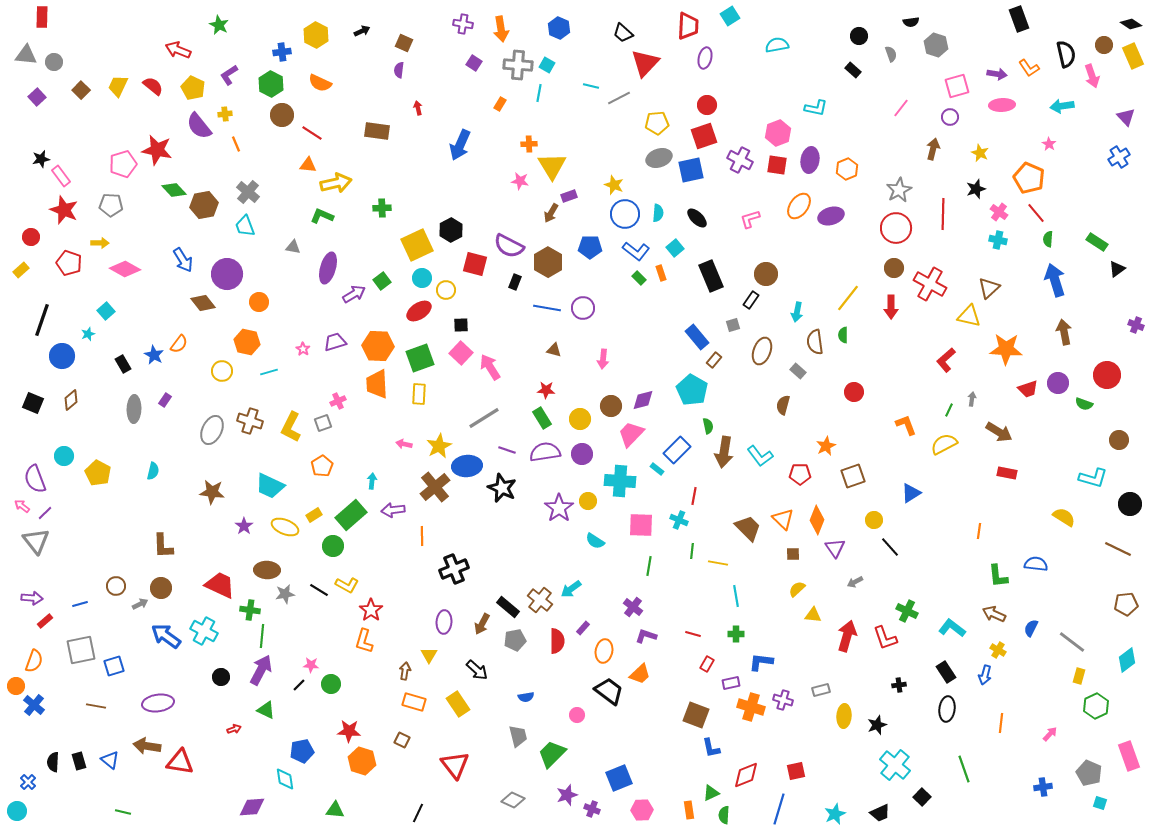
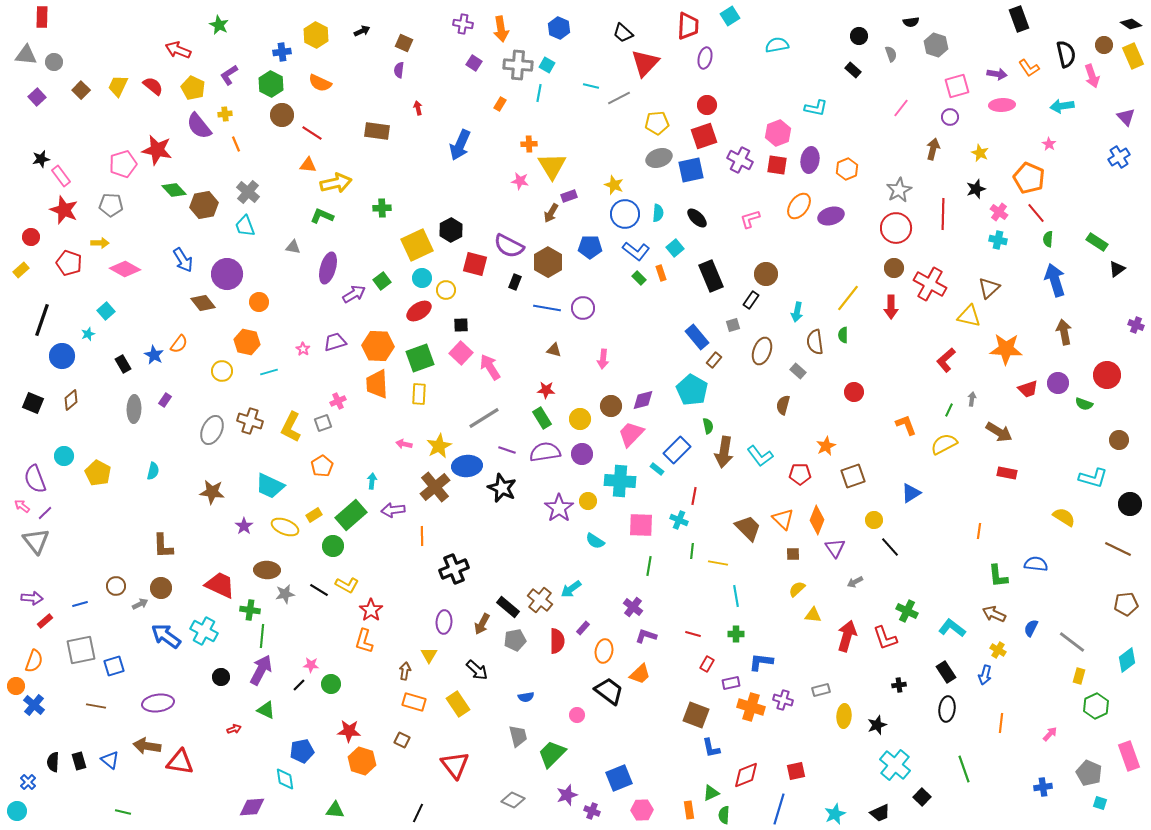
purple cross at (592, 809): moved 2 px down
